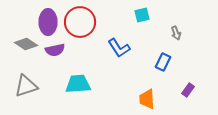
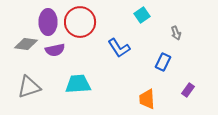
cyan square: rotated 21 degrees counterclockwise
gray diamond: rotated 25 degrees counterclockwise
gray triangle: moved 3 px right, 1 px down
